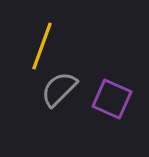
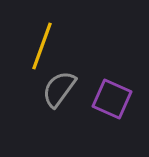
gray semicircle: rotated 9 degrees counterclockwise
